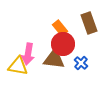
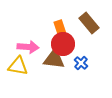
brown rectangle: rotated 20 degrees counterclockwise
orange rectangle: rotated 21 degrees clockwise
pink arrow: moved 7 px up; rotated 95 degrees counterclockwise
